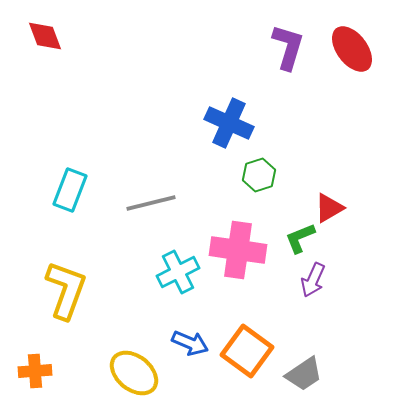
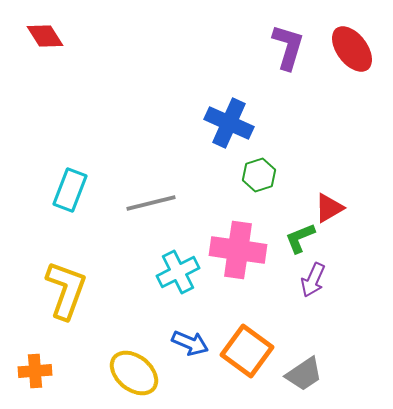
red diamond: rotated 12 degrees counterclockwise
